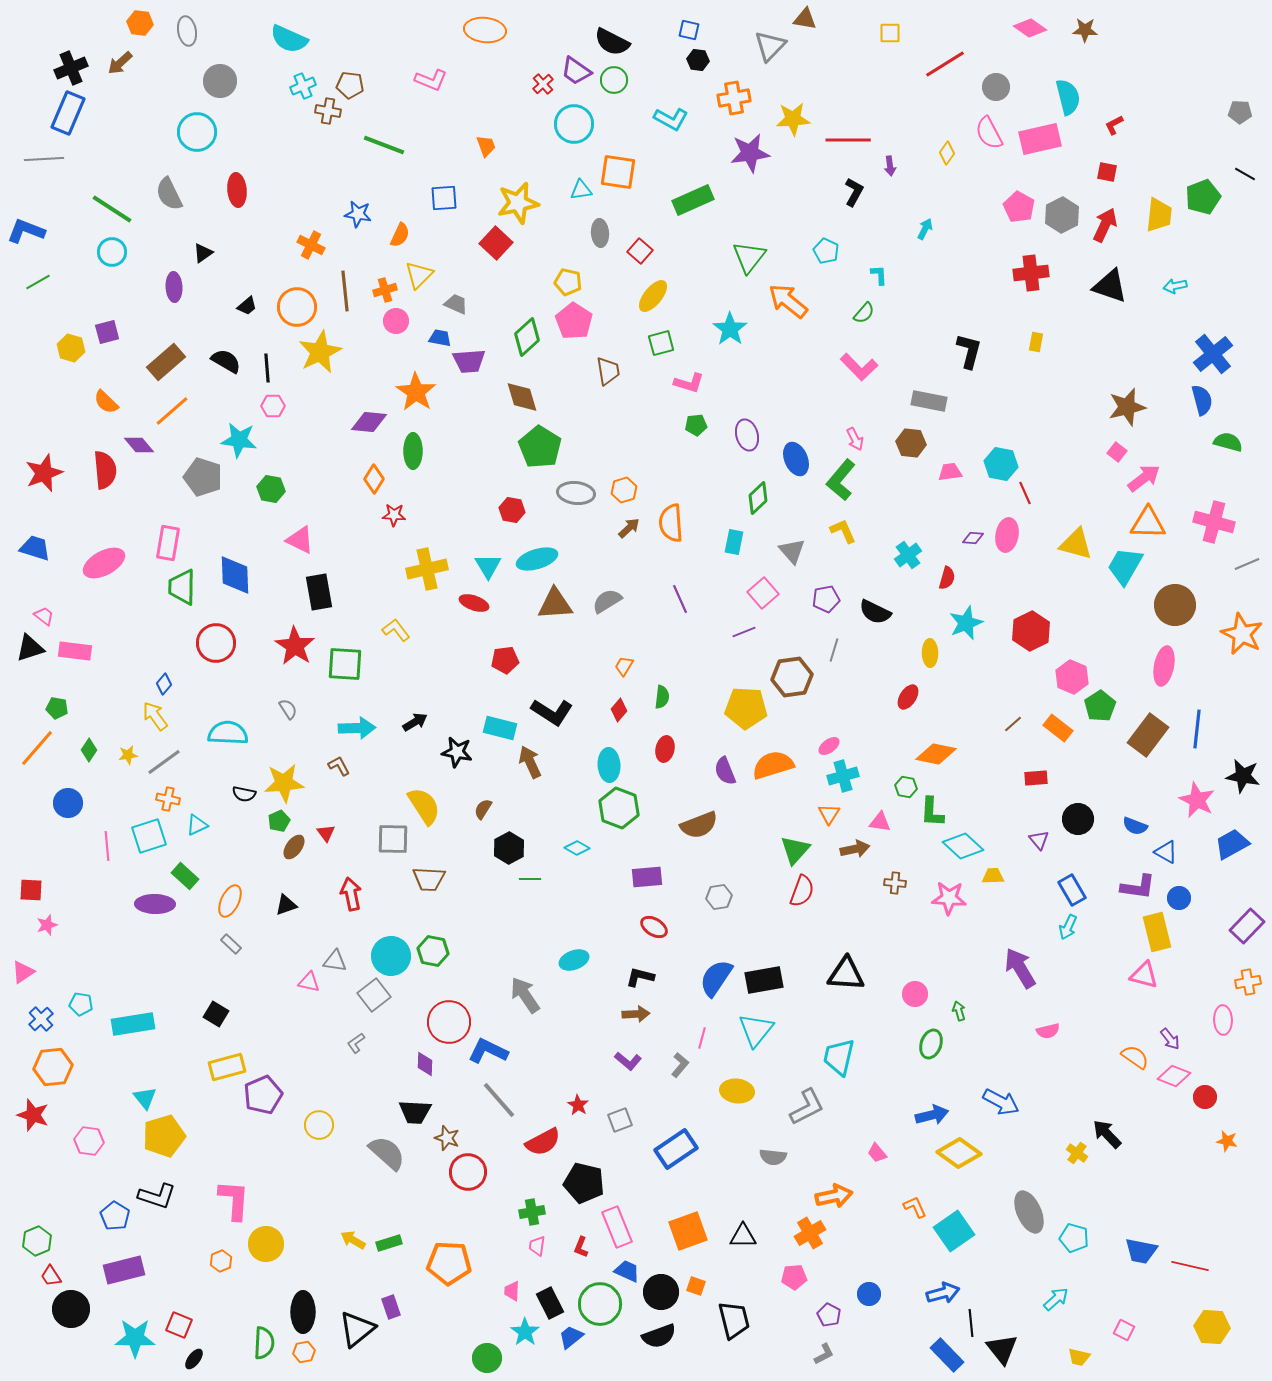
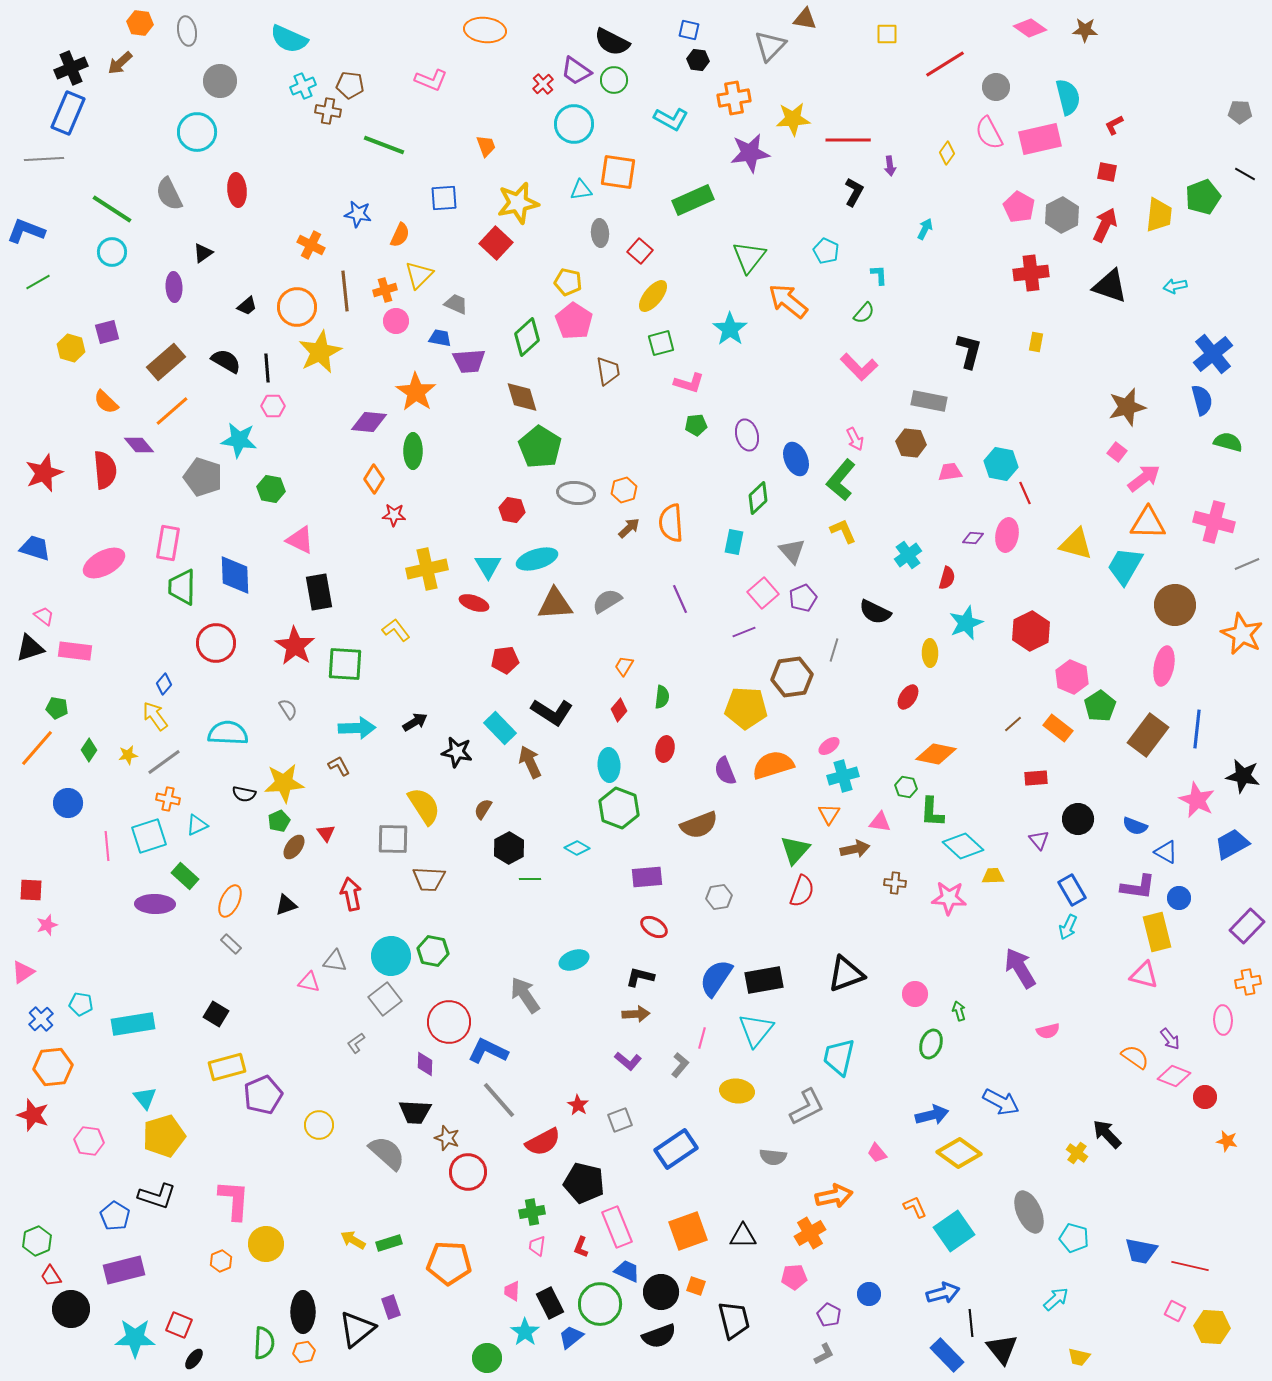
yellow square at (890, 33): moved 3 px left, 1 px down
purple pentagon at (826, 599): moved 23 px left, 1 px up; rotated 12 degrees counterclockwise
cyan rectangle at (500, 728): rotated 32 degrees clockwise
black triangle at (846, 974): rotated 24 degrees counterclockwise
gray square at (374, 995): moved 11 px right, 4 px down
pink square at (1124, 1330): moved 51 px right, 19 px up
